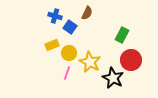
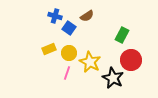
brown semicircle: moved 3 px down; rotated 32 degrees clockwise
blue square: moved 1 px left, 1 px down
yellow rectangle: moved 3 px left, 4 px down
